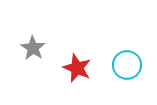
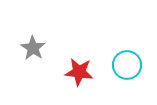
red star: moved 2 px right, 4 px down; rotated 16 degrees counterclockwise
